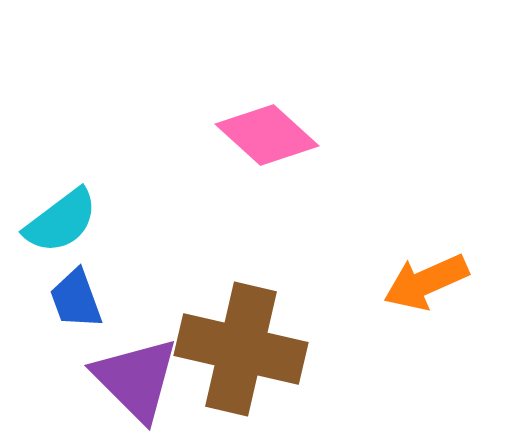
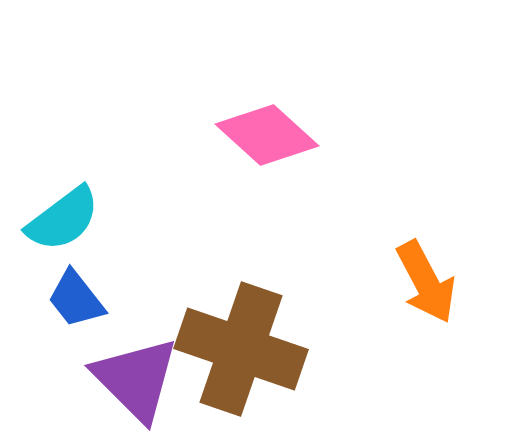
cyan semicircle: moved 2 px right, 2 px up
orange arrow: rotated 94 degrees counterclockwise
blue trapezoid: rotated 18 degrees counterclockwise
brown cross: rotated 6 degrees clockwise
